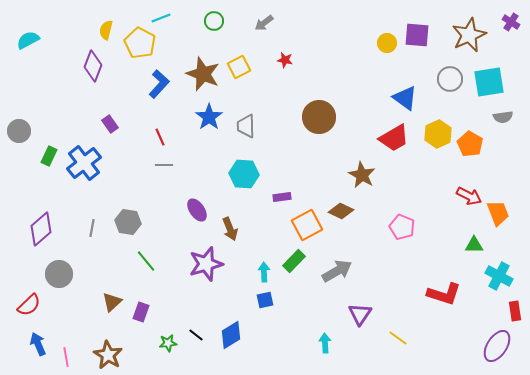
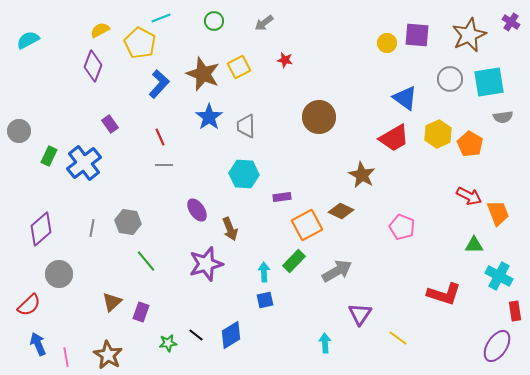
yellow semicircle at (106, 30): moved 6 px left; rotated 48 degrees clockwise
